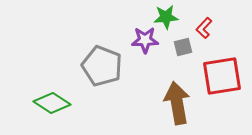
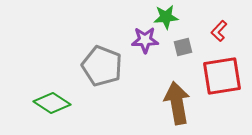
red L-shape: moved 15 px right, 3 px down
